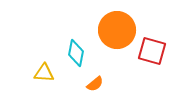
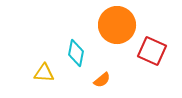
orange circle: moved 5 px up
red square: rotated 8 degrees clockwise
orange semicircle: moved 7 px right, 4 px up
